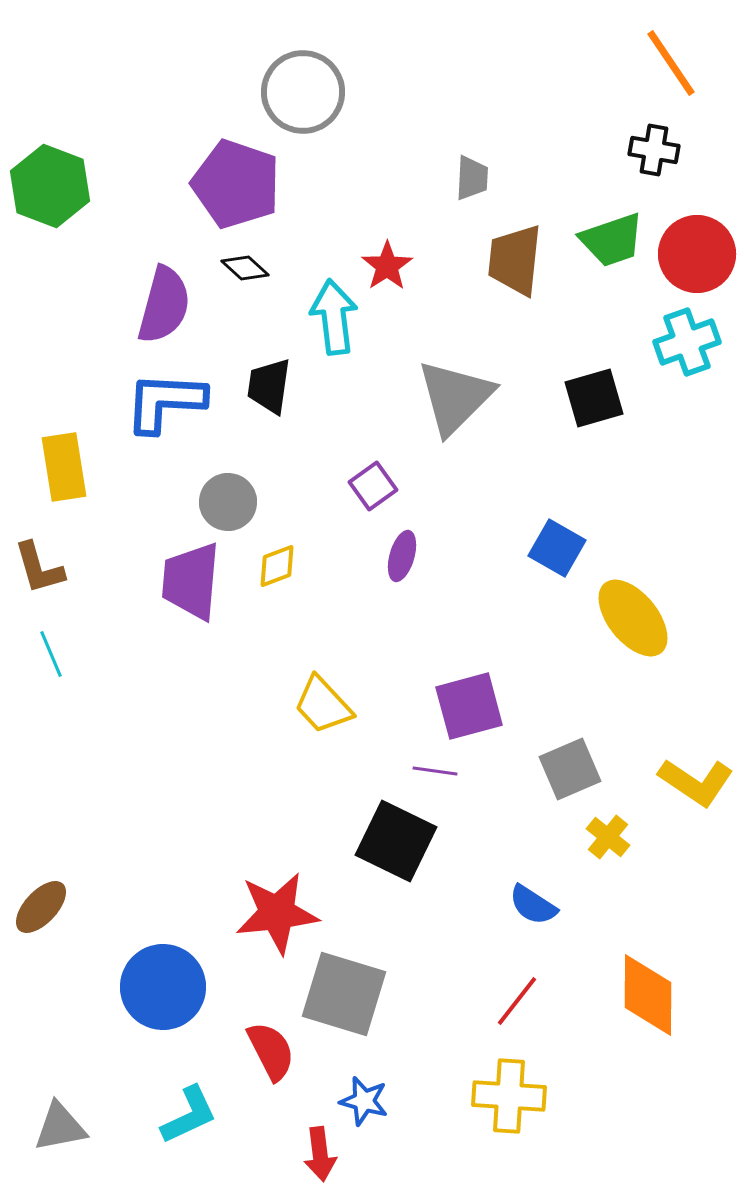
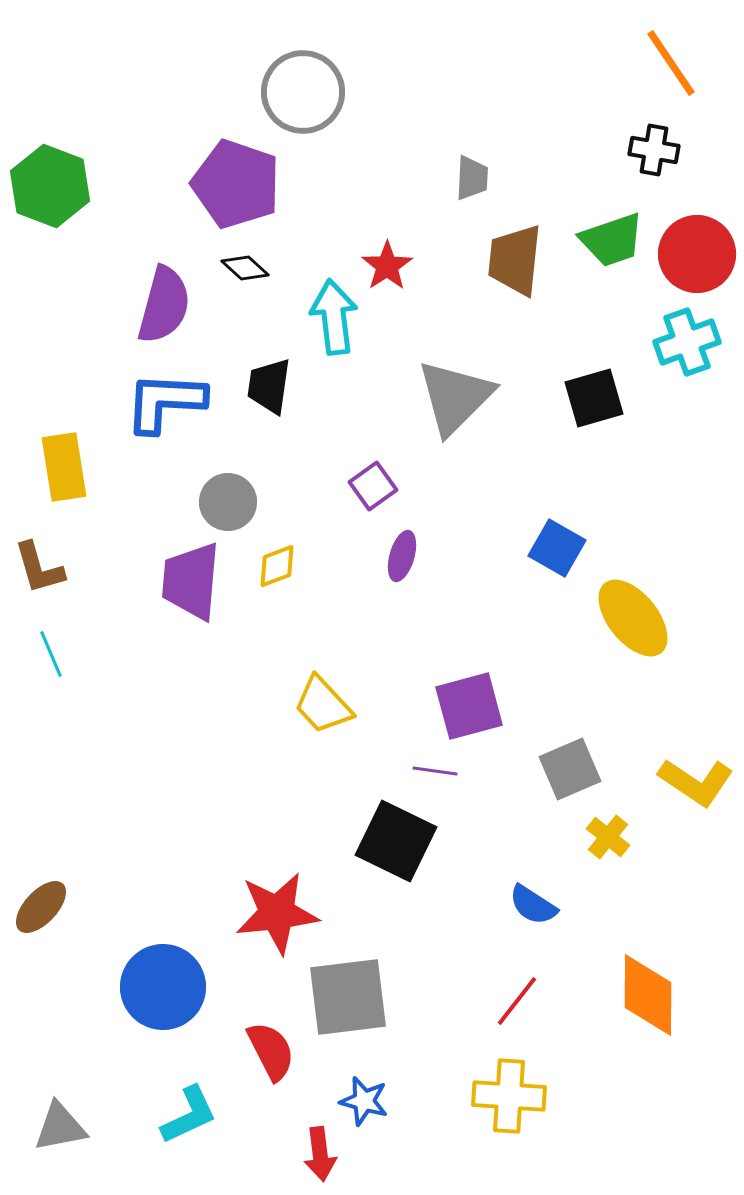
gray square at (344, 994): moved 4 px right, 3 px down; rotated 24 degrees counterclockwise
